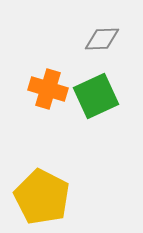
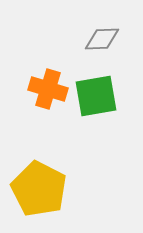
green square: rotated 15 degrees clockwise
yellow pentagon: moved 3 px left, 8 px up
